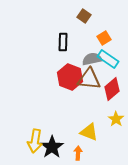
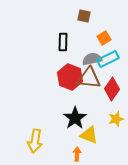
brown square: rotated 24 degrees counterclockwise
cyan rectangle: rotated 60 degrees counterclockwise
brown triangle: moved 1 px up
red diamond: rotated 15 degrees counterclockwise
yellow star: rotated 21 degrees clockwise
yellow triangle: moved 3 px down
black star: moved 23 px right, 29 px up
orange arrow: moved 1 px left, 1 px down
